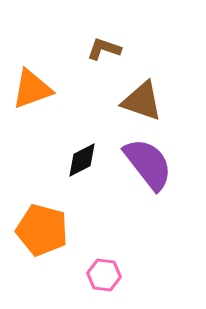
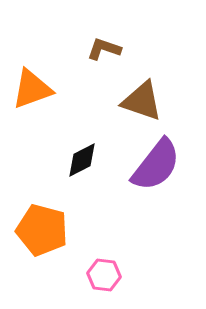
purple semicircle: moved 8 px right, 1 px down; rotated 76 degrees clockwise
